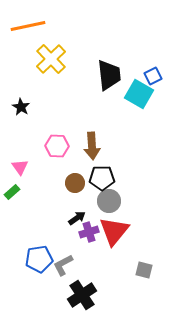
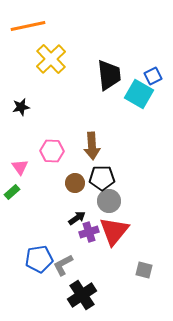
black star: rotated 30 degrees clockwise
pink hexagon: moved 5 px left, 5 px down
